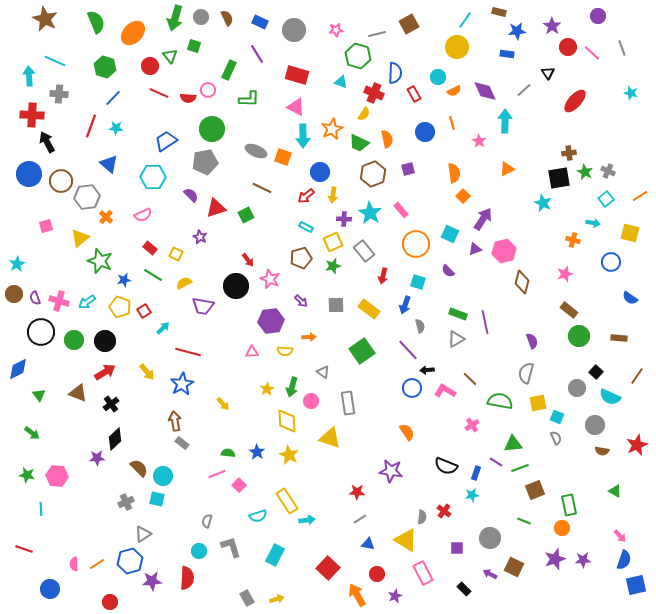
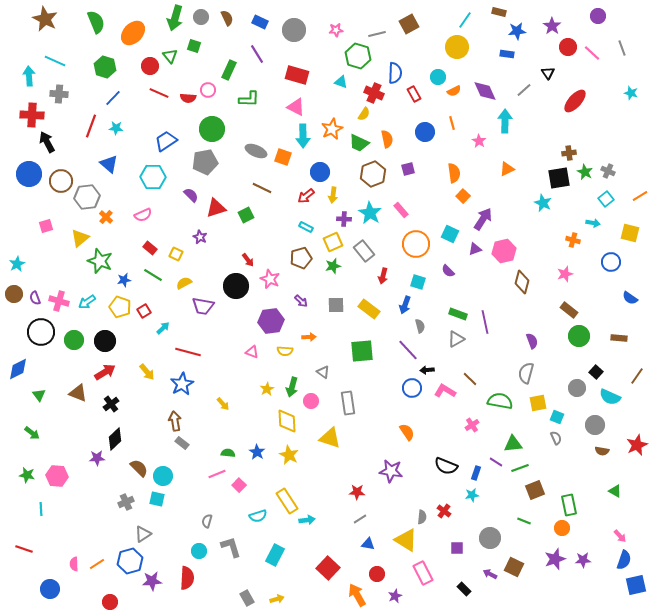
green square at (362, 351): rotated 30 degrees clockwise
pink triangle at (252, 352): rotated 24 degrees clockwise
